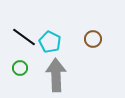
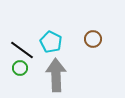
black line: moved 2 px left, 13 px down
cyan pentagon: moved 1 px right
